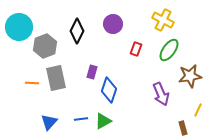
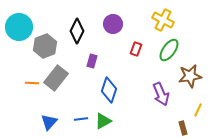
purple rectangle: moved 11 px up
gray rectangle: rotated 50 degrees clockwise
